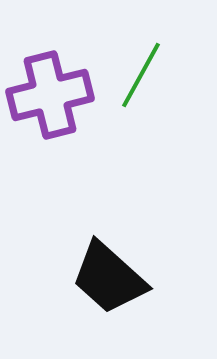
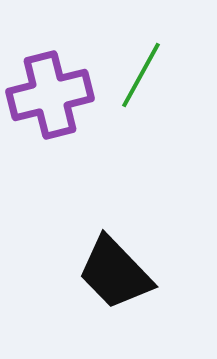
black trapezoid: moved 6 px right, 5 px up; rotated 4 degrees clockwise
